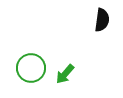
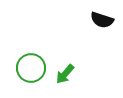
black semicircle: rotated 100 degrees clockwise
